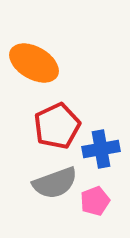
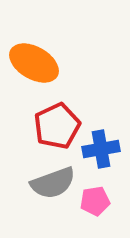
gray semicircle: moved 2 px left
pink pentagon: rotated 12 degrees clockwise
